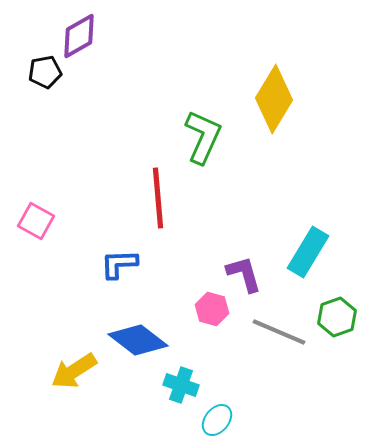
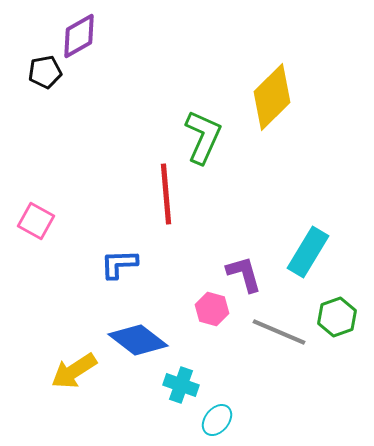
yellow diamond: moved 2 px left, 2 px up; rotated 14 degrees clockwise
red line: moved 8 px right, 4 px up
